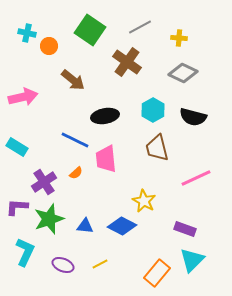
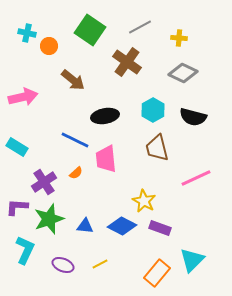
purple rectangle: moved 25 px left, 1 px up
cyan L-shape: moved 2 px up
